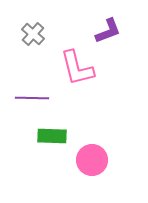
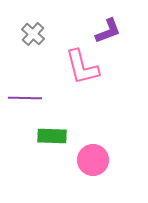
pink L-shape: moved 5 px right, 1 px up
purple line: moved 7 px left
pink circle: moved 1 px right
